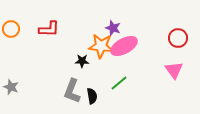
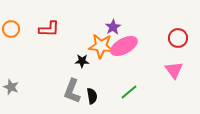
purple star: moved 1 px up; rotated 21 degrees clockwise
green line: moved 10 px right, 9 px down
